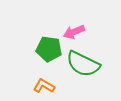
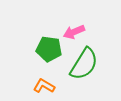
green semicircle: moved 1 px right; rotated 84 degrees counterclockwise
